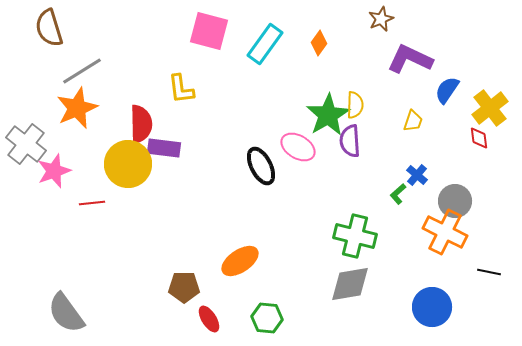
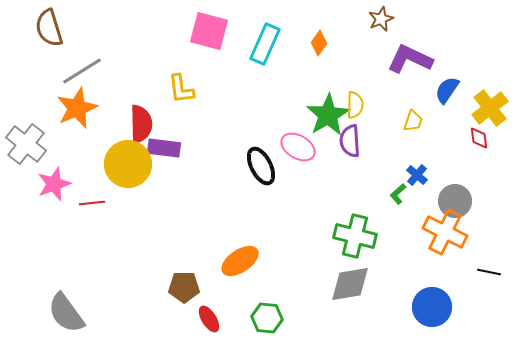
cyan rectangle: rotated 12 degrees counterclockwise
pink star: moved 13 px down
